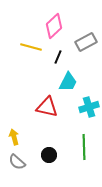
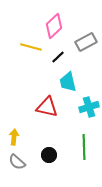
black line: rotated 24 degrees clockwise
cyan trapezoid: rotated 140 degrees clockwise
yellow arrow: rotated 21 degrees clockwise
